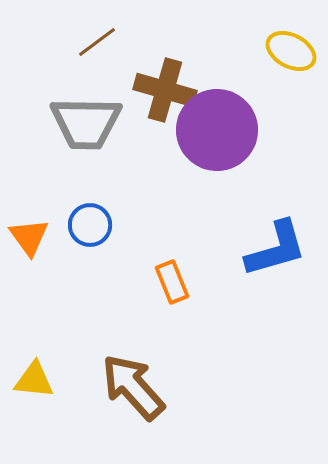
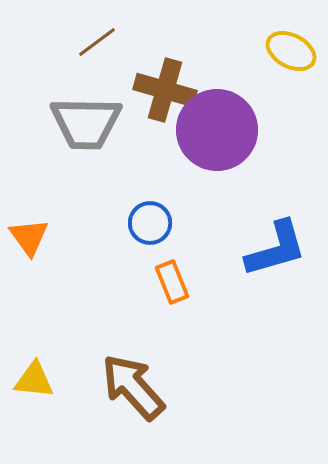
blue circle: moved 60 px right, 2 px up
